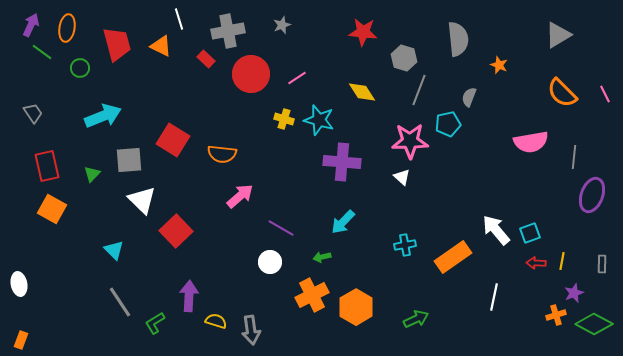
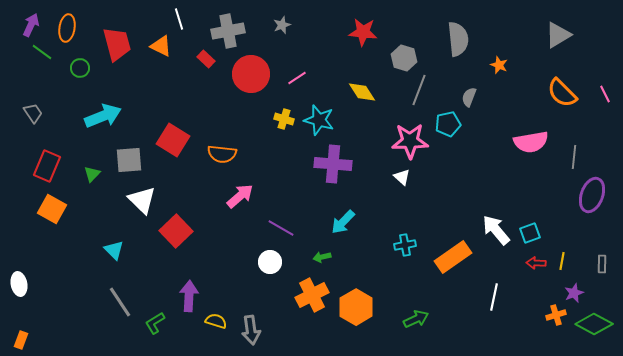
purple cross at (342, 162): moved 9 px left, 2 px down
red rectangle at (47, 166): rotated 36 degrees clockwise
